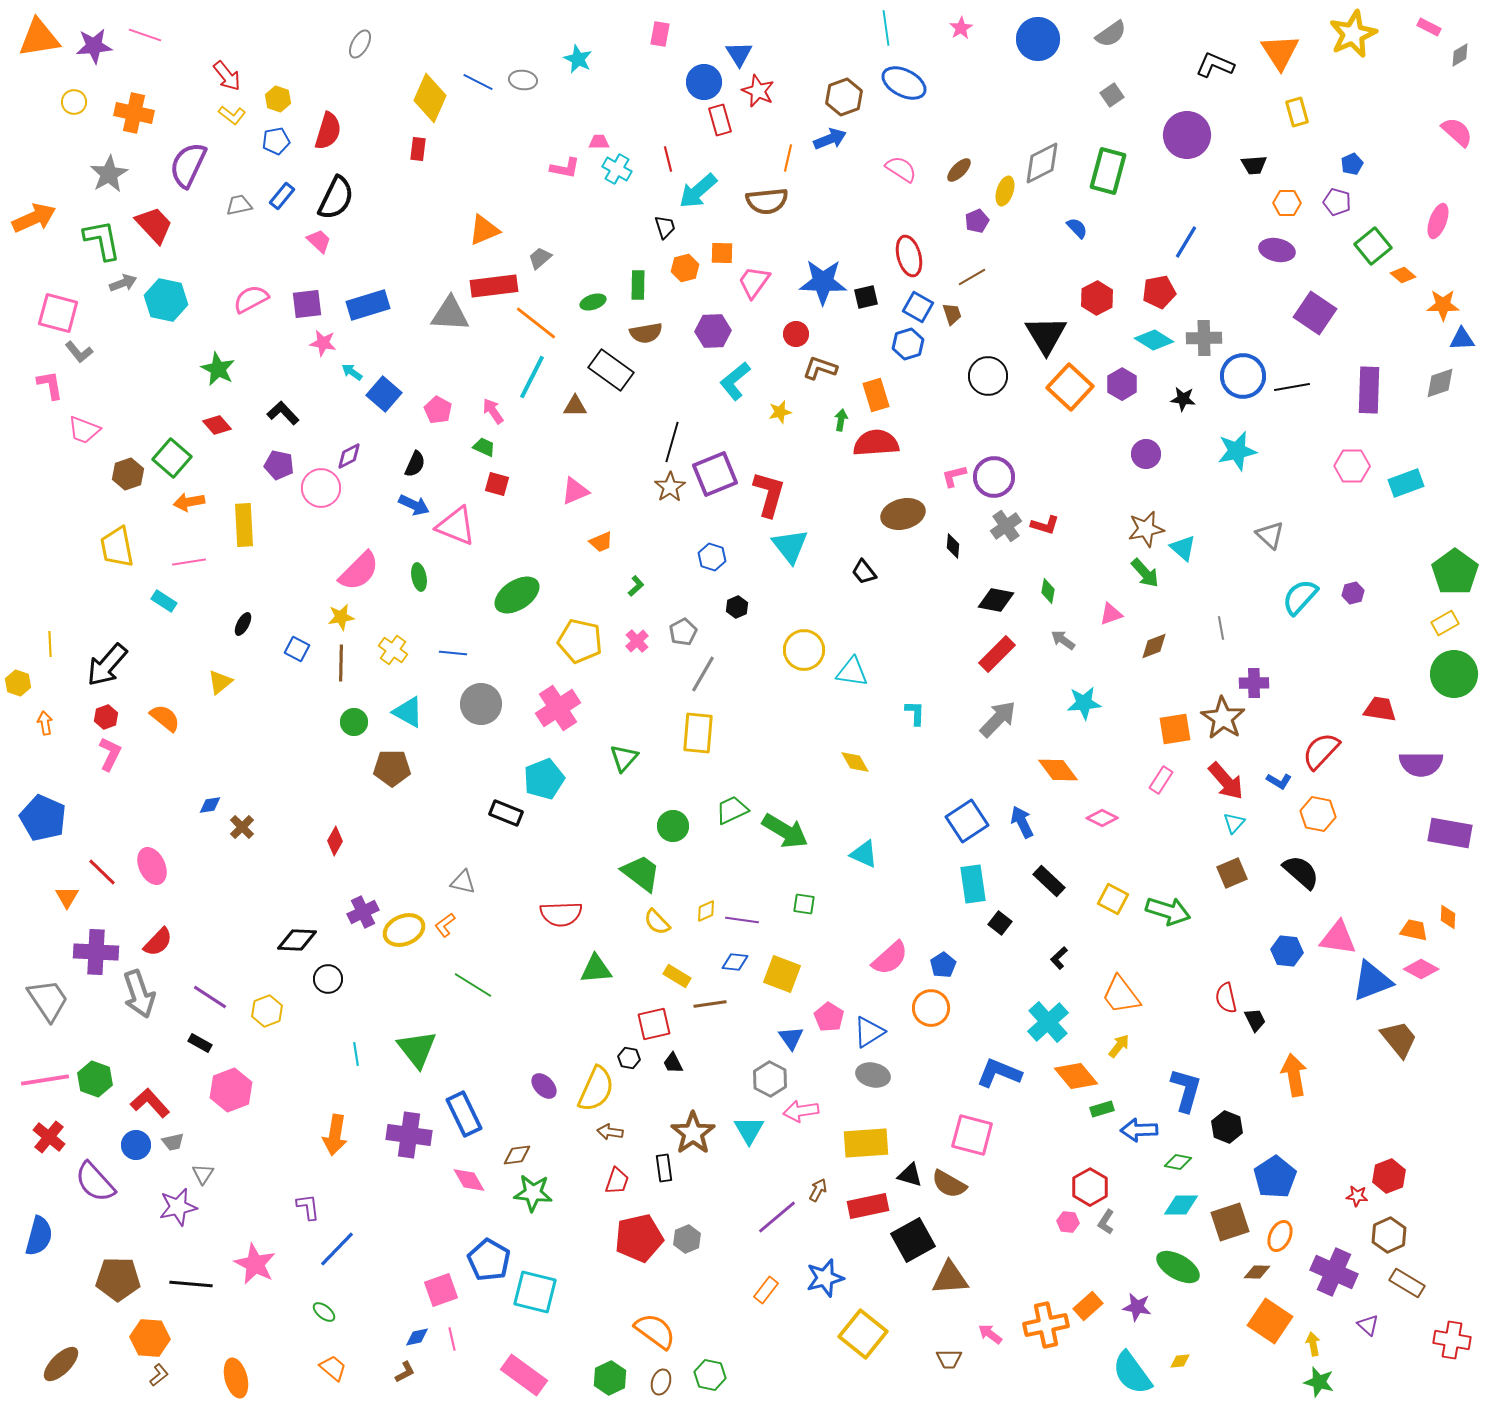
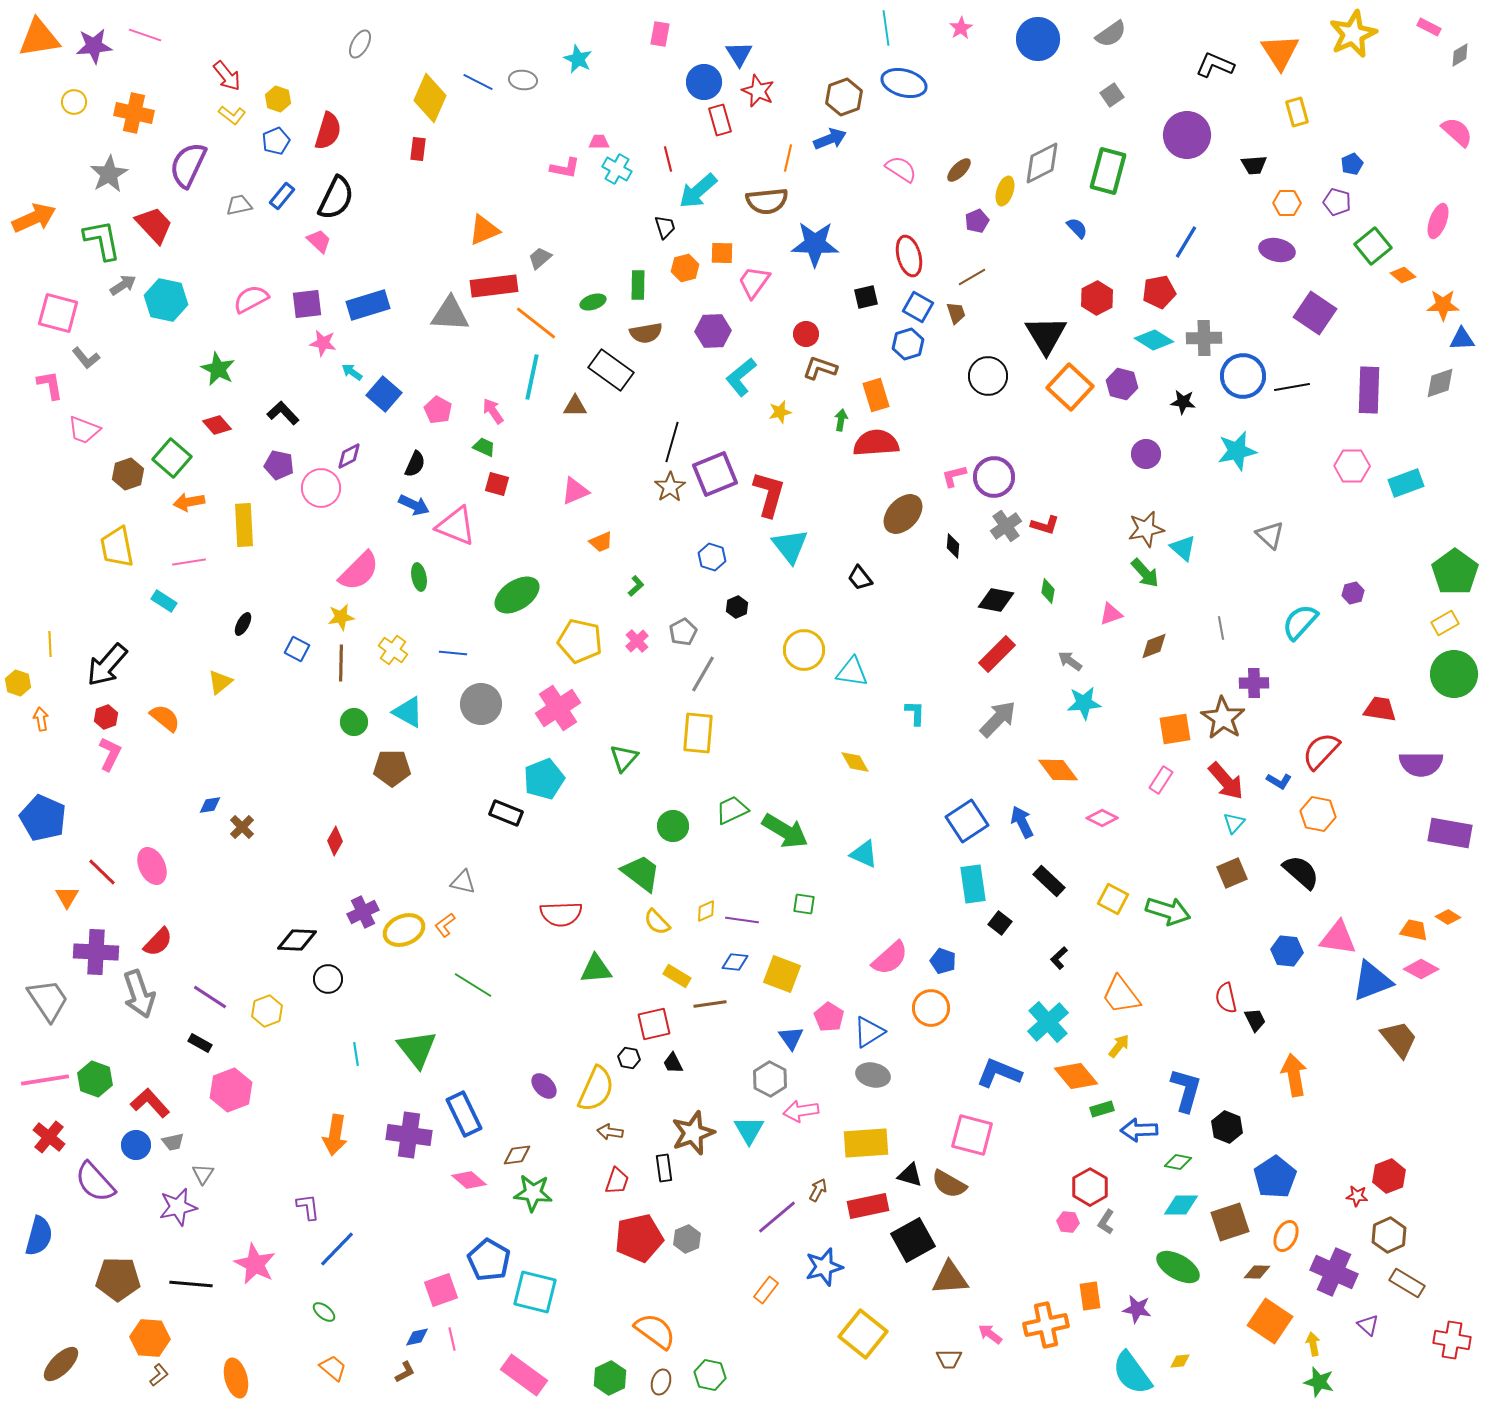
blue ellipse at (904, 83): rotated 12 degrees counterclockwise
blue pentagon at (276, 141): rotated 12 degrees counterclockwise
blue star at (823, 282): moved 8 px left, 38 px up
gray arrow at (123, 283): moved 2 px down; rotated 12 degrees counterclockwise
brown trapezoid at (952, 314): moved 4 px right, 1 px up
red circle at (796, 334): moved 10 px right
gray L-shape at (79, 352): moved 7 px right, 6 px down
cyan line at (532, 377): rotated 15 degrees counterclockwise
cyan L-shape at (735, 381): moved 6 px right, 4 px up
purple hexagon at (1122, 384): rotated 16 degrees counterclockwise
black star at (1183, 399): moved 3 px down
brown ellipse at (903, 514): rotated 33 degrees counterclockwise
black trapezoid at (864, 572): moved 4 px left, 6 px down
cyan semicircle at (1300, 597): moved 25 px down
gray arrow at (1063, 640): moved 7 px right, 21 px down
orange arrow at (45, 723): moved 4 px left, 4 px up
orange diamond at (1448, 917): rotated 60 degrees counterclockwise
blue pentagon at (943, 965): moved 4 px up; rotated 20 degrees counterclockwise
brown star at (693, 1133): rotated 15 degrees clockwise
pink diamond at (469, 1180): rotated 20 degrees counterclockwise
orange ellipse at (1280, 1236): moved 6 px right
blue star at (825, 1278): moved 1 px left, 11 px up
orange rectangle at (1088, 1306): moved 2 px right, 10 px up; rotated 56 degrees counterclockwise
purple star at (1137, 1307): moved 2 px down
